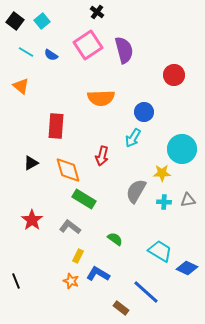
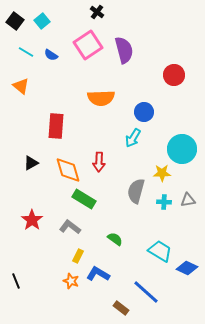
red arrow: moved 3 px left, 6 px down; rotated 12 degrees counterclockwise
gray semicircle: rotated 15 degrees counterclockwise
